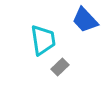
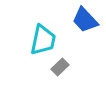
cyan trapezoid: rotated 20 degrees clockwise
